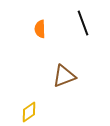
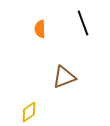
brown triangle: moved 1 px down
